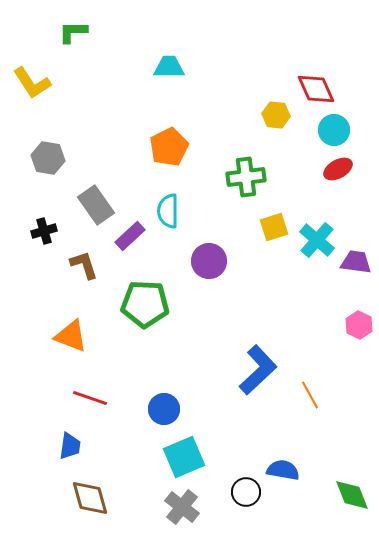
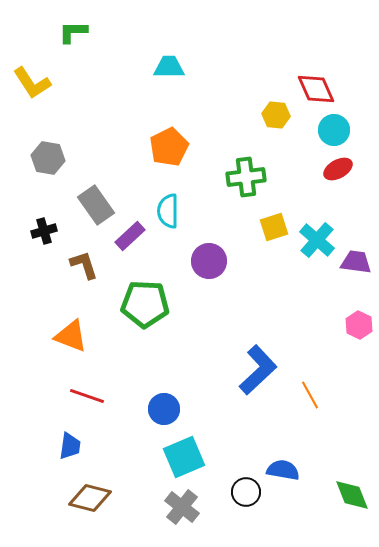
red line: moved 3 px left, 2 px up
brown diamond: rotated 60 degrees counterclockwise
